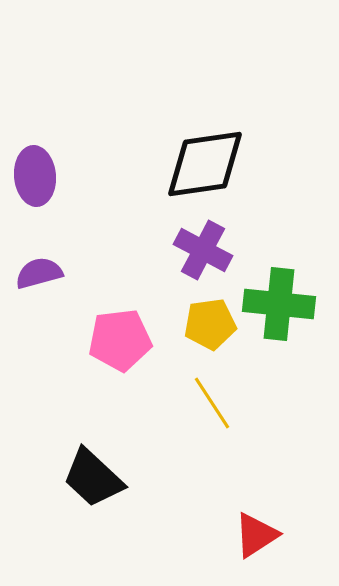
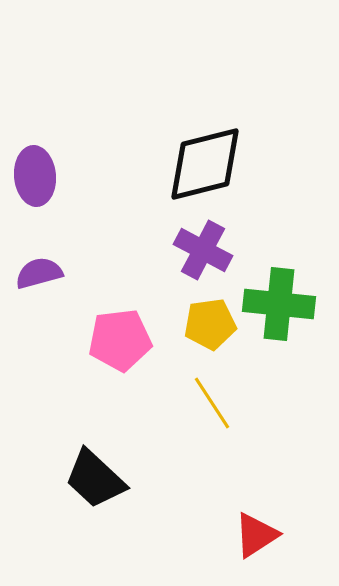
black diamond: rotated 6 degrees counterclockwise
black trapezoid: moved 2 px right, 1 px down
